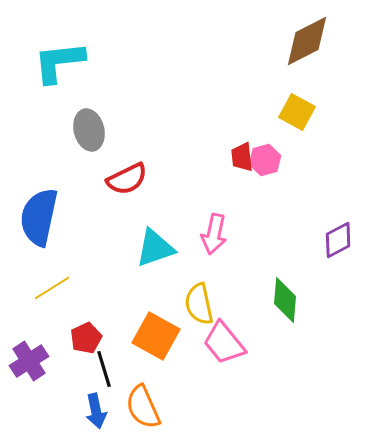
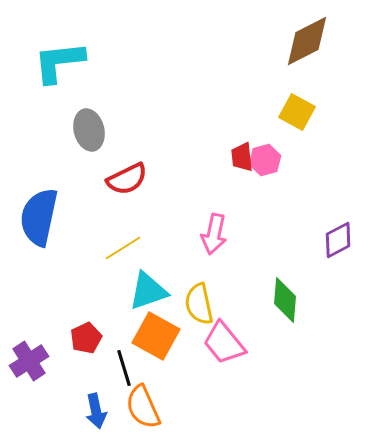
cyan triangle: moved 7 px left, 43 px down
yellow line: moved 71 px right, 40 px up
black line: moved 20 px right, 1 px up
